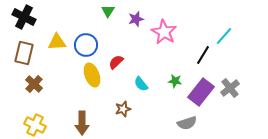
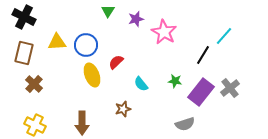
gray semicircle: moved 2 px left, 1 px down
